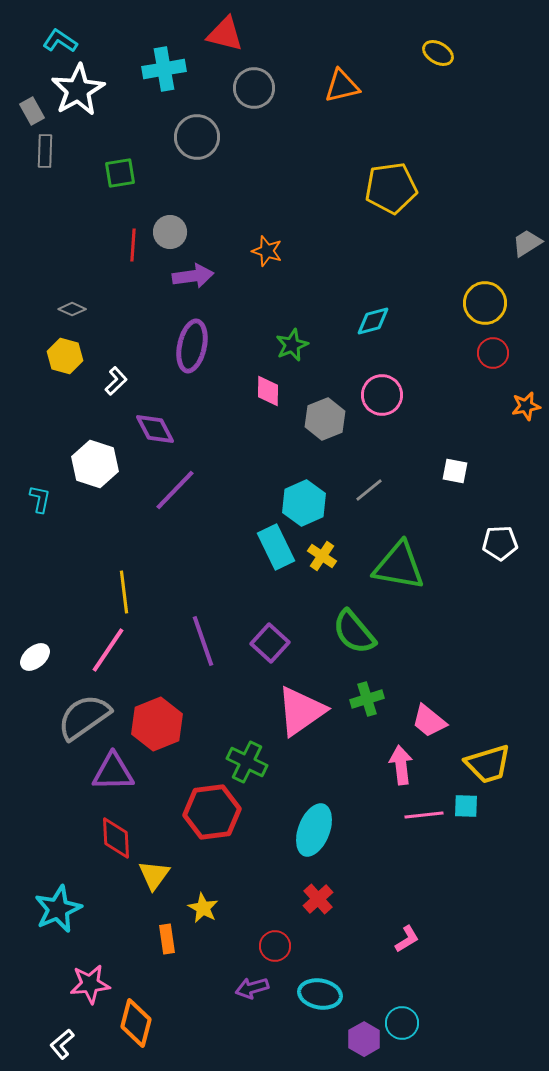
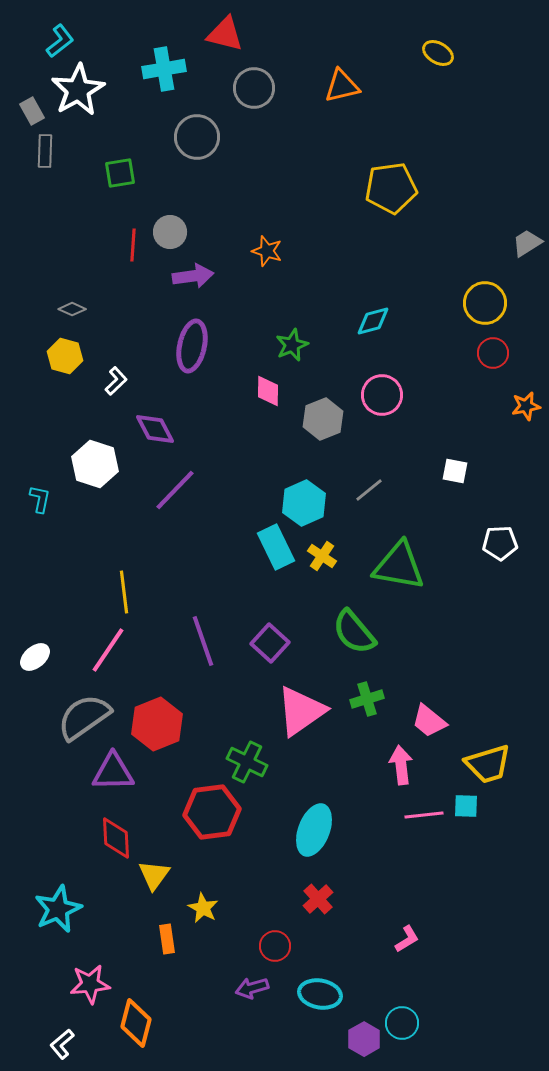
cyan L-shape at (60, 41): rotated 108 degrees clockwise
gray hexagon at (325, 419): moved 2 px left
